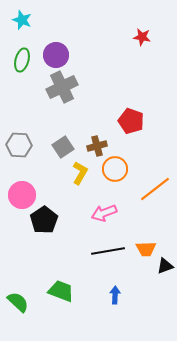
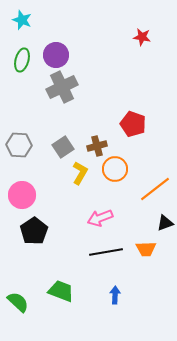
red pentagon: moved 2 px right, 3 px down
pink arrow: moved 4 px left, 5 px down
black pentagon: moved 10 px left, 11 px down
black line: moved 2 px left, 1 px down
black triangle: moved 43 px up
